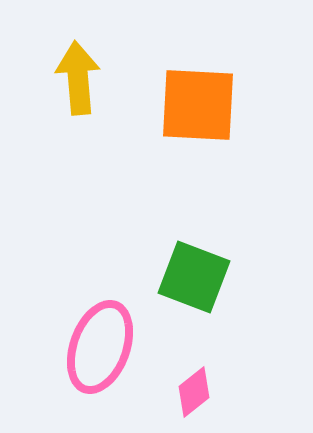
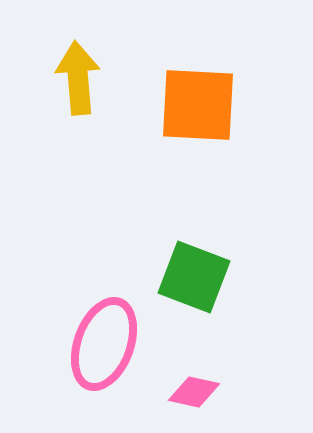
pink ellipse: moved 4 px right, 3 px up
pink diamond: rotated 51 degrees clockwise
